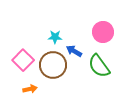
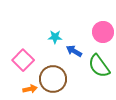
brown circle: moved 14 px down
